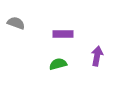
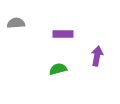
gray semicircle: rotated 24 degrees counterclockwise
green semicircle: moved 5 px down
